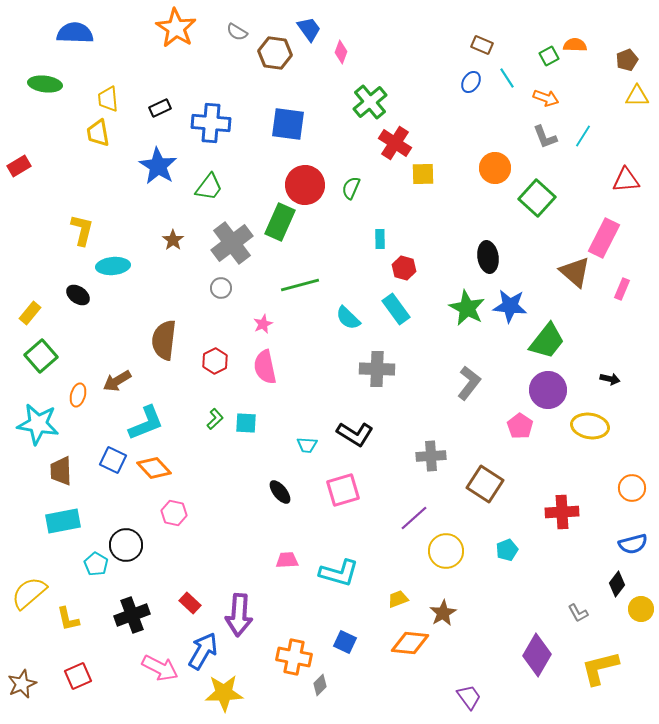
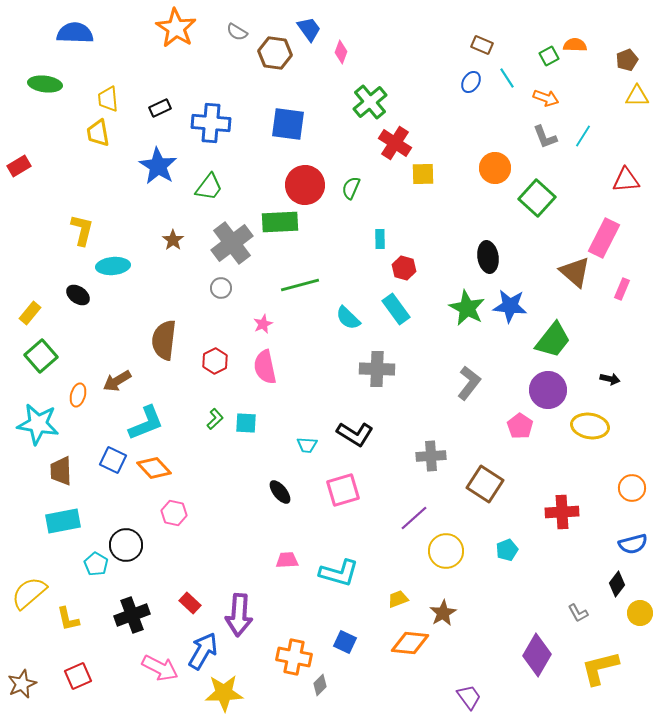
green rectangle at (280, 222): rotated 63 degrees clockwise
green trapezoid at (547, 341): moved 6 px right, 1 px up
yellow circle at (641, 609): moved 1 px left, 4 px down
